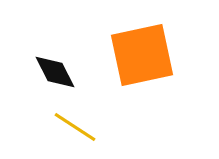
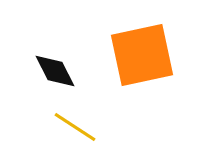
black diamond: moved 1 px up
